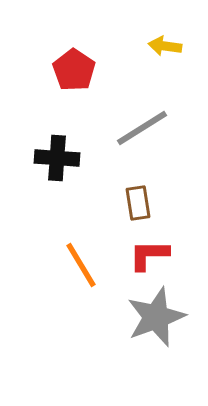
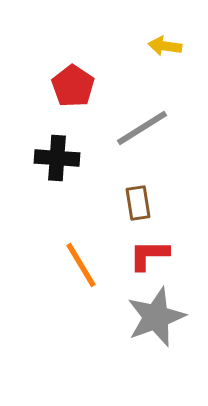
red pentagon: moved 1 px left, 16 px down
